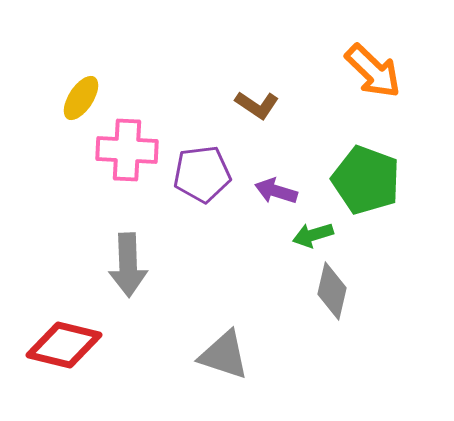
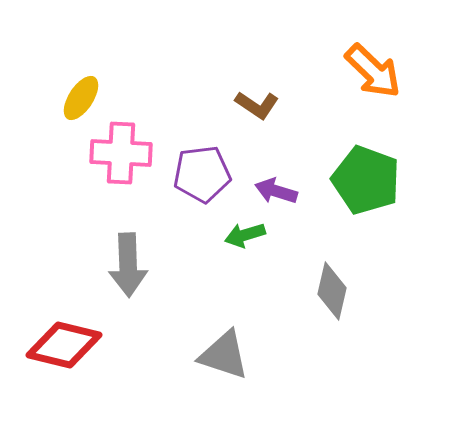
pink cross: moved 6 px left, 3 px down
green arrow: moved 68 px left
